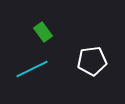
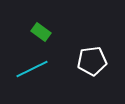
green rectangle: moved 2 px left; rotated 18 degrees counterclockwise
